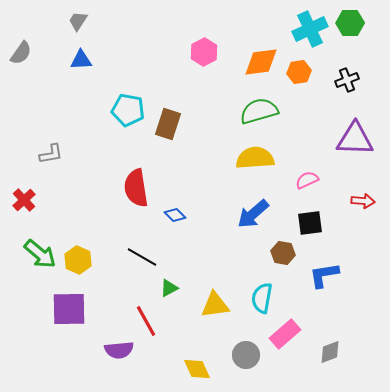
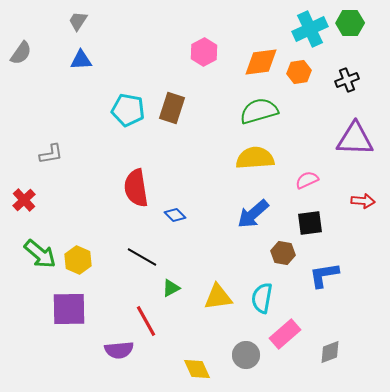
brown rectangle: moved 4 px right, 16 px up
green triangle: moved 2 px right
yellow triangle: moved 3 px right, 8 px up
